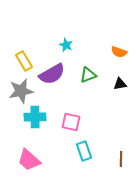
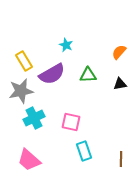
orange semicircle: rotated 112 degrees clockwise
green triangle: rotated 18 degrees clockwise
cyan cross: moved 1 px left, 1 px down; rotated 25 degrees counterclockwise
